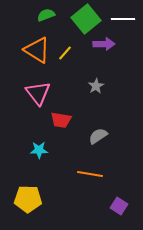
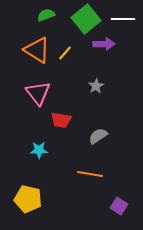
yellow pentagon: rotated 12 degrees clockwise
